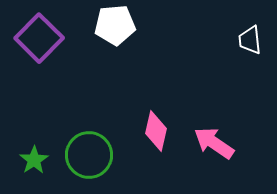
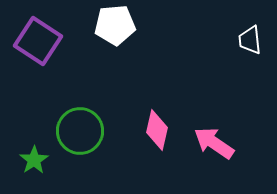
purple square: moved 1 px left, 3 px down; rotated 12 degrees counterclockwise
pink diamond: moved 1 px right, 1 px up
green circle: moved 9 px left, 24 px up
